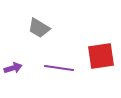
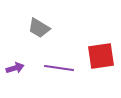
purple arrow: moved 2 px right
